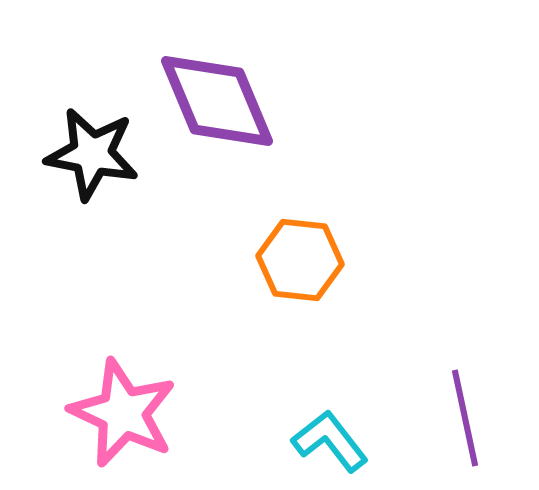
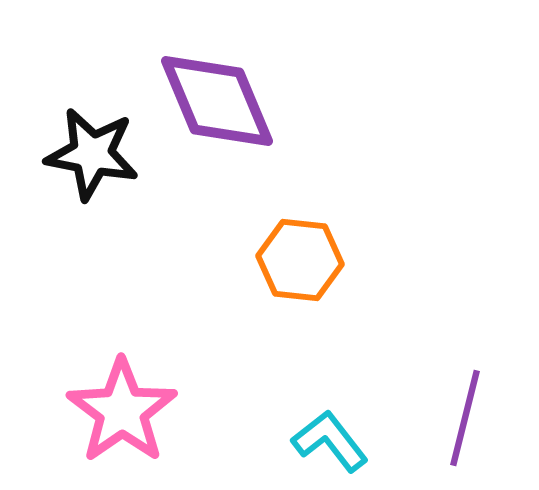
pink star: moved 1 px left, 2 px up; rotated 12 degrees clockwise
purple line: rotated 26 degrees clockwise
